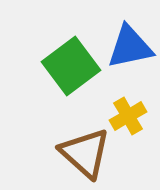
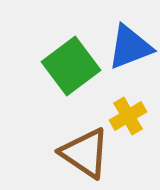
blue triangle: rotated 9 degrees counterclockwise
brown triangle: rotated 8 degrees counterclockwise
